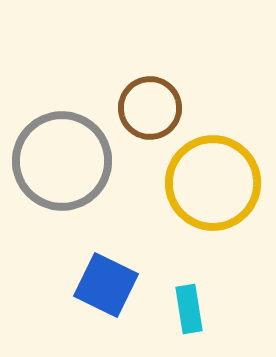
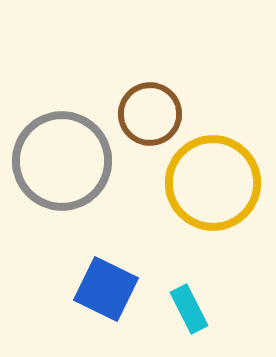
brown circle: moved 6 px down
blue square: moved 4 px down
cyan rectangle: rotated 18 degrees counterclockwise
